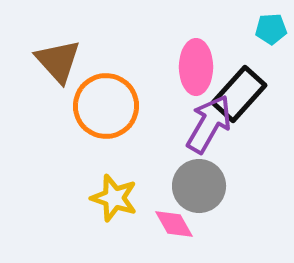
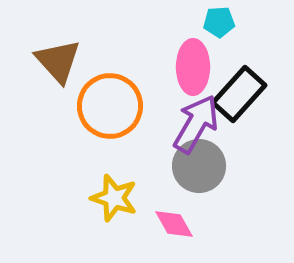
cyan pentagon: moved 52 px left, 7 px up
pink ellipse: moved 3 px left
orange circle: moved 4 px right
purple arrow: moved 13 px left
gray circle: moved 20 px up
